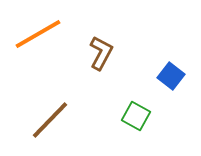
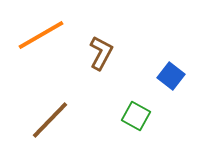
orange line: moved 3 px right, 1 px down
